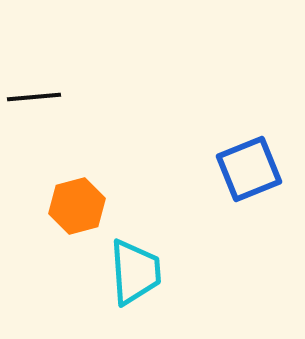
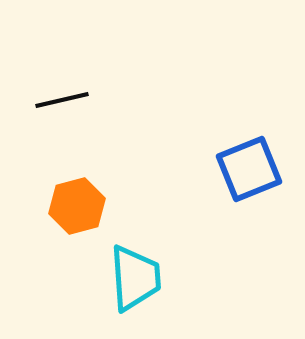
black line: moved 28 px right, 3 px down; rotated 8 degrees counterclockwise
cyan trapezoid: moved 6 px down
